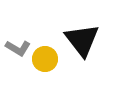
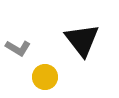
yellow circle: moved 18 px down
